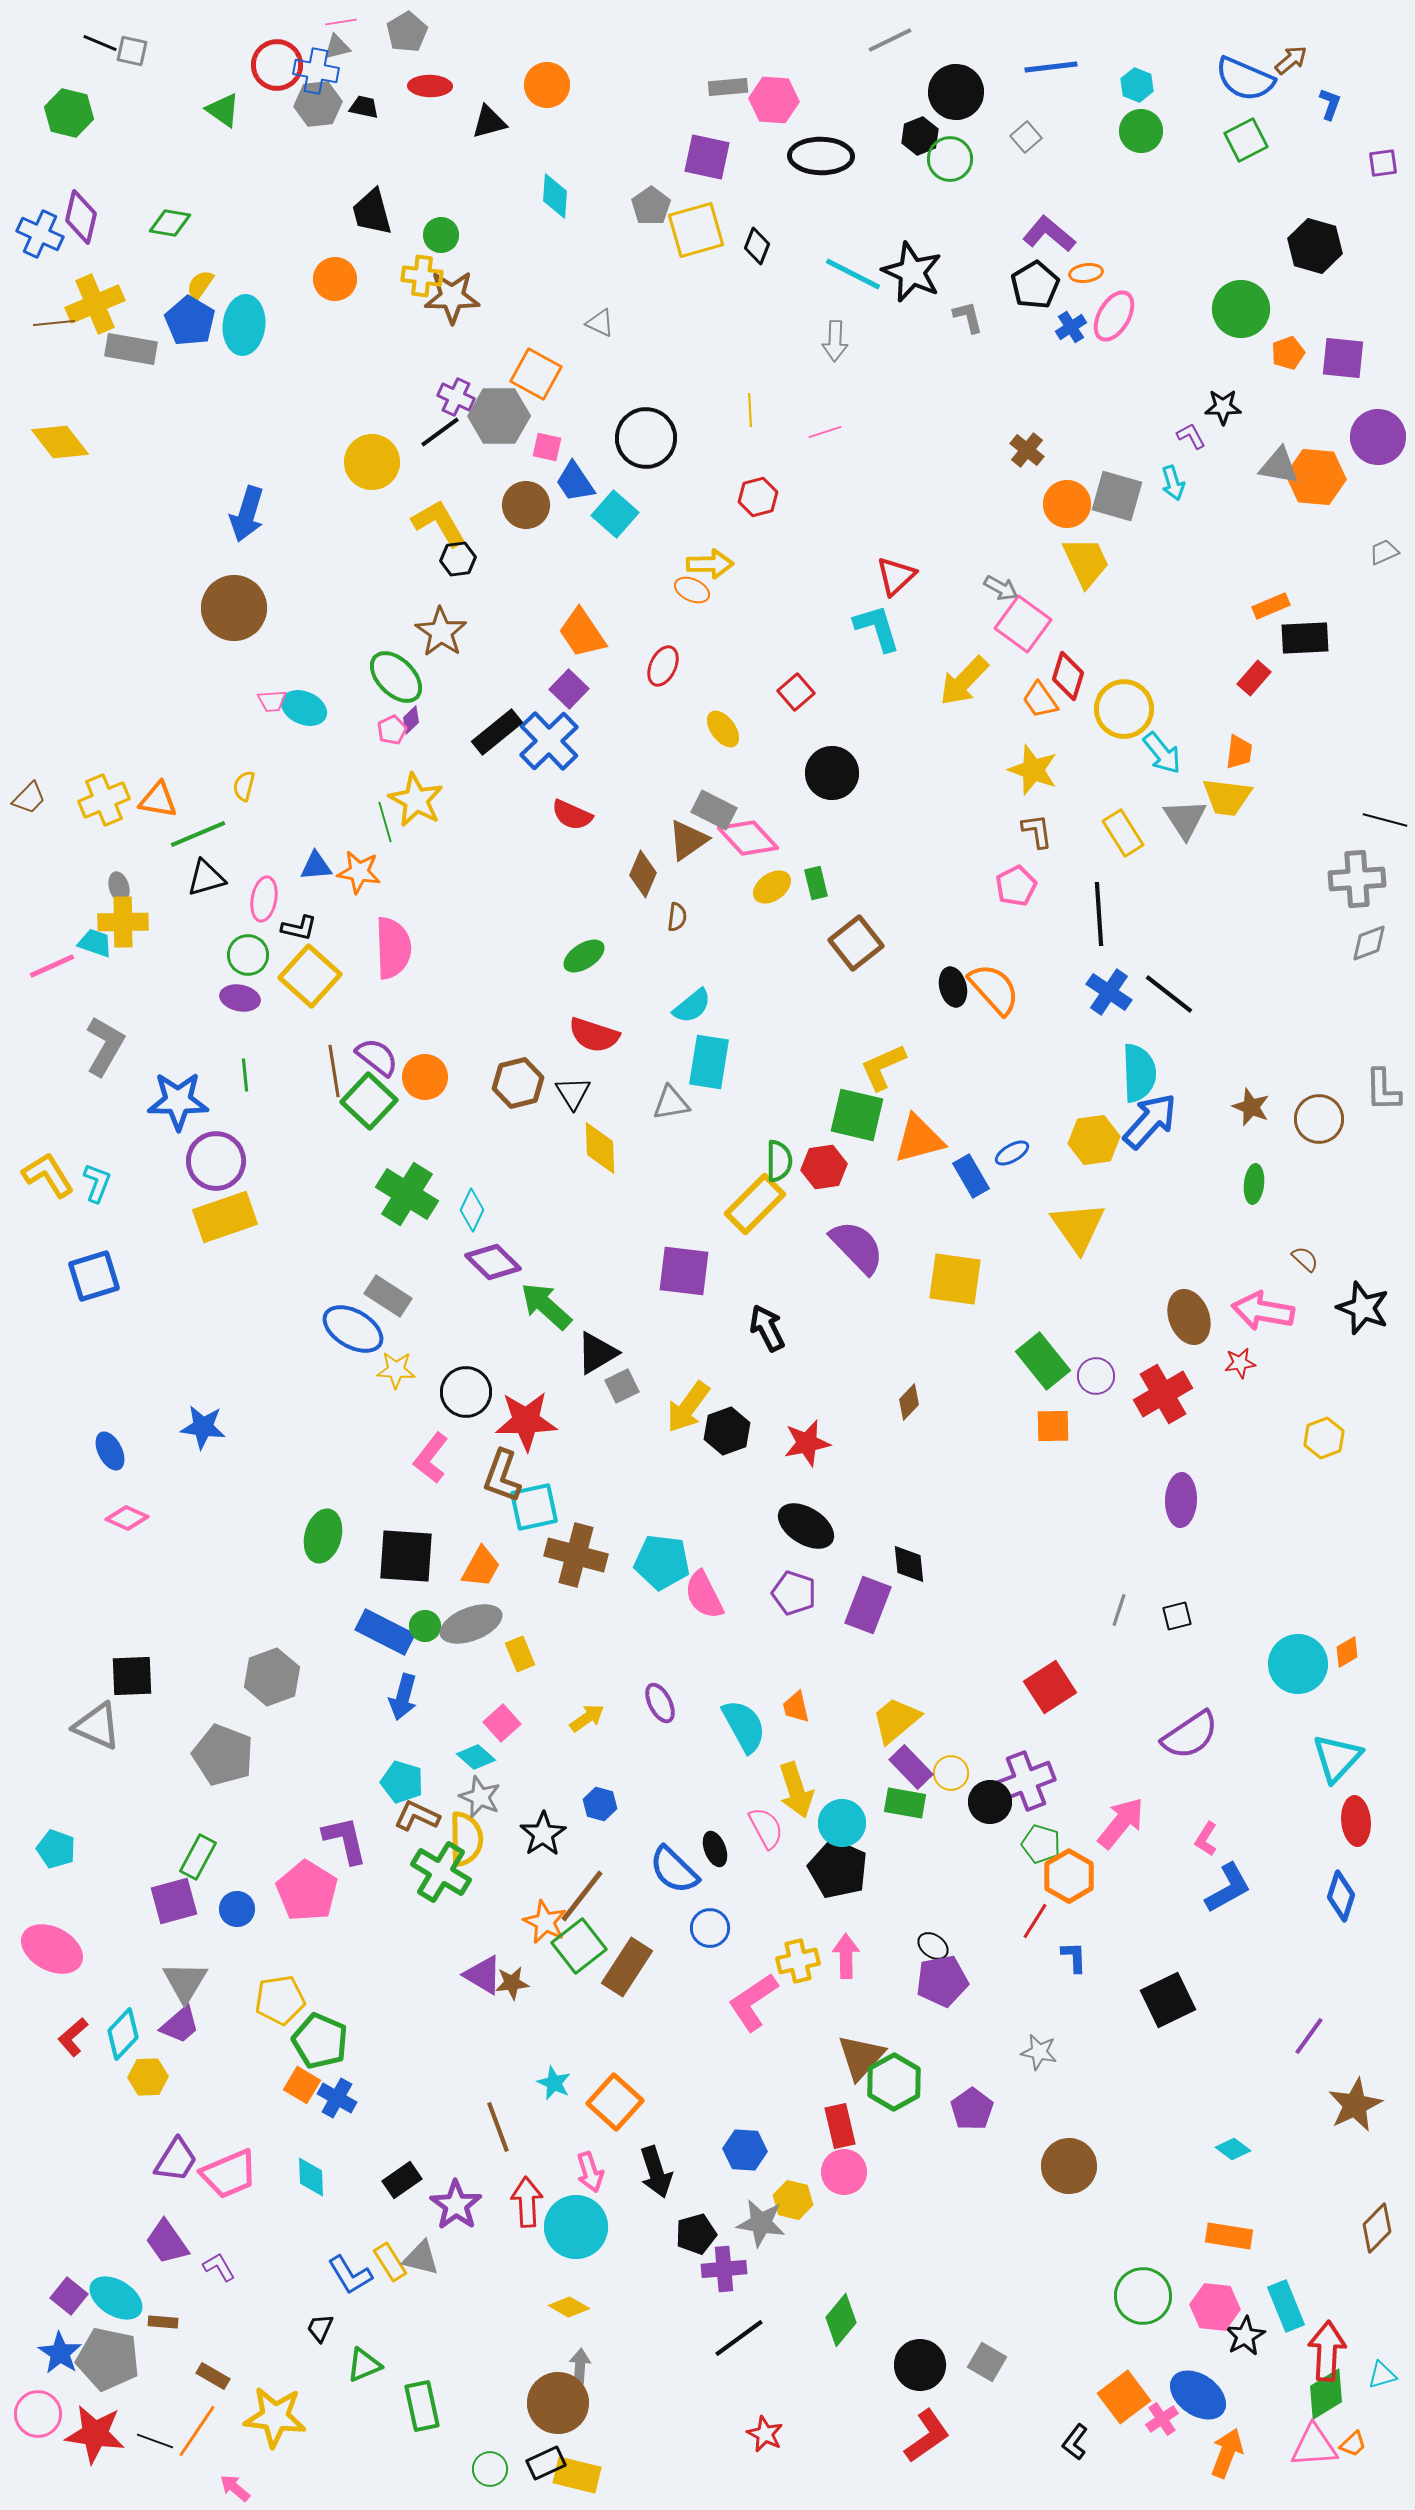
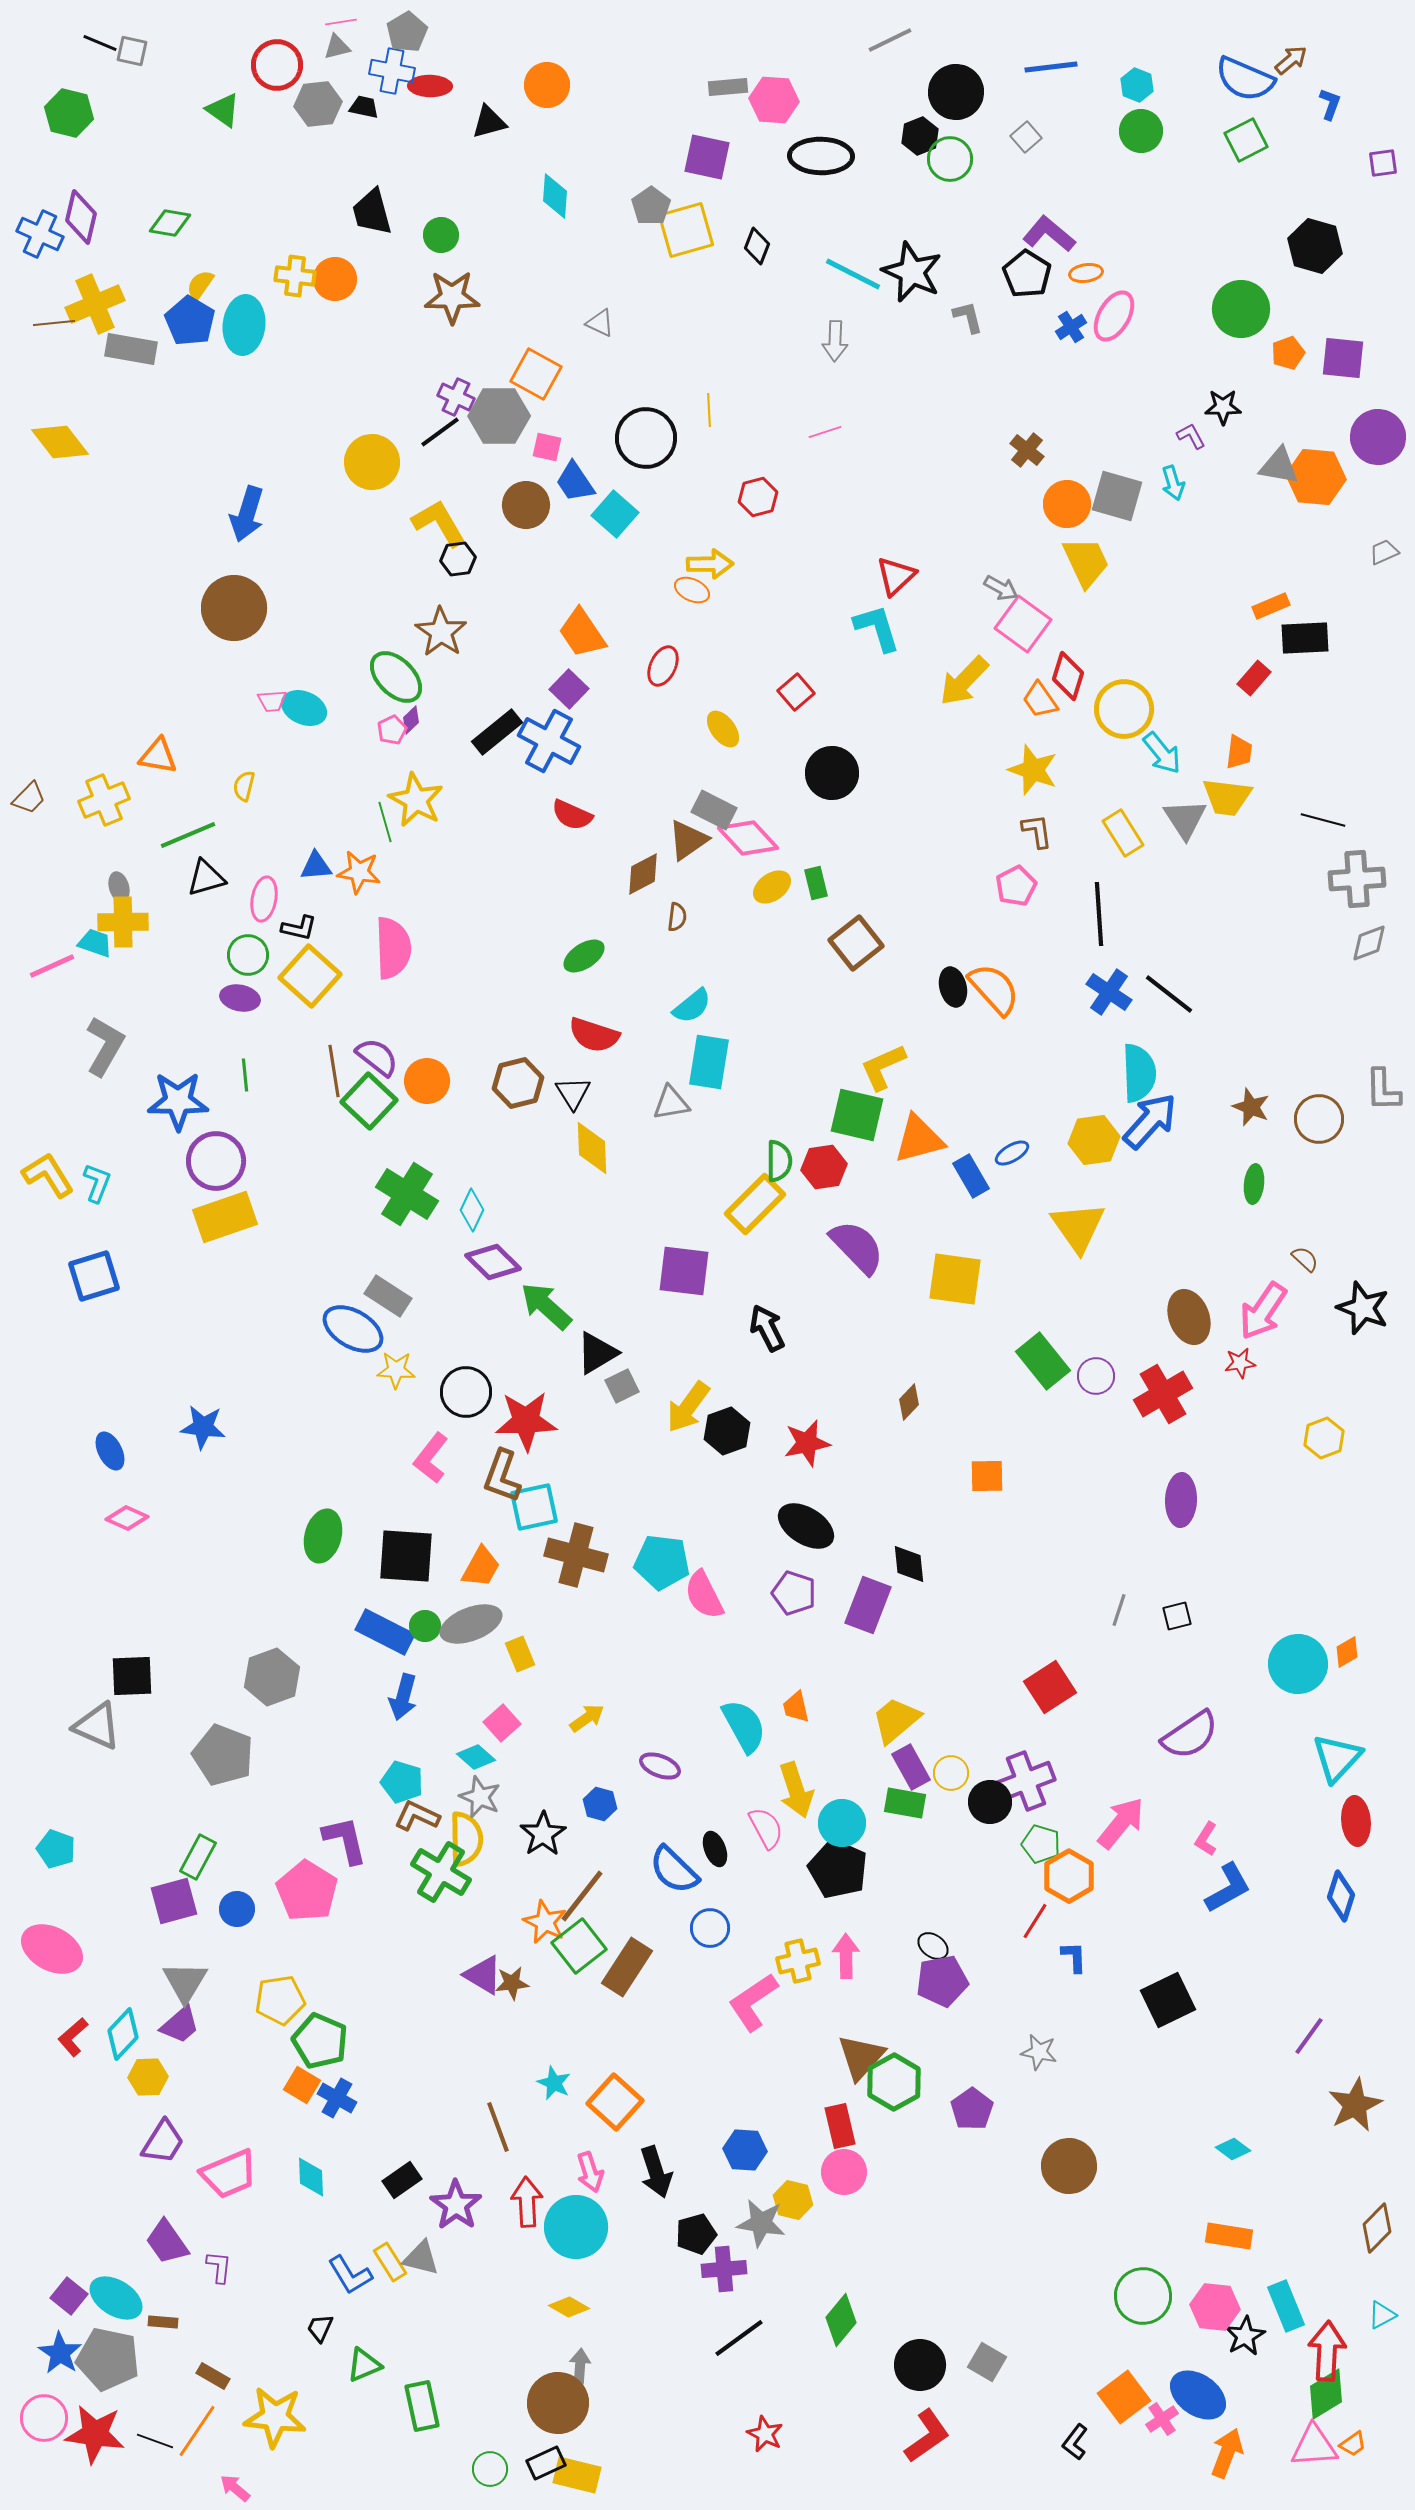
blue cross at (316, 71): moved 76 px right
yellow square at (696, 230): moved 10 px left
yellow cross at (422, 276): moved 127 px left
black pentagon at (1035, 285): moved 8 px left, 11 px up; rotated 9 degrees counterclockwise
yellow line at (750, 410): moved 41 px left
blue cross at (549, 741): rotated 18 degrees counterclockwise
orange triangle at (158, 800): moved 44 px up
black line at (1385, 820): moved 62 px left
green line at (198, 834): moved 10 px left, 1 px down
brown diamond at (643, 874): rotated 39 degrees clockwise
orange circle at (425, 1077): moved 2 px right, 4 px down
yellow diamond at (600, 1148): moved 8 px left
pink arrow at (1263, 1311): rotated 66 degrees counterclockwise
orange square at (1053, 1426): moved 66 px left, 50 px down
purple ellipse at (660, 1703): moved 63 px down; rotated 42 degrees counterclockwise
purple rectangle at (911, 1767): rotated 15 degrees clockwise
purple trapezoid at (176, 2160): moved 13 px left, 18 px up
purple L-shape at (219, 2267): rotated 36 degrees clockwise
cyan triangle at (1382, 2375): moved 60 px up; rotated 12 degrees counterclockwise
pink circle at (38, 2414): moved 6 px right, 4 px down
orange trapezoid at (1353, 2444): rotated 8 degrees clockwise
